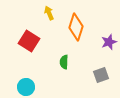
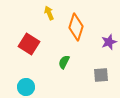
red square: moved 3 px down
green semicircle: rotated 24 degrees clockwise
gray square: rotated 14 degrees clockwise
